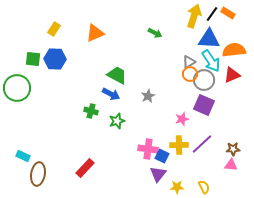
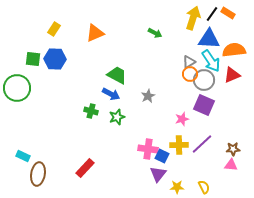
yellow arrow: moved 1 px left, 2 px down
green star: moved 4 px up
